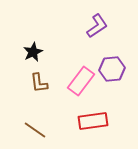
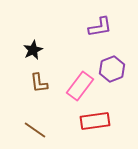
purple L-shape: moved 3 px right, 1 px down; rotated 25 degrees clockwise
black star: moved 2 px up
purple hexagon: rotated 15 degrees counterclockwise
pink rectangle: moved 1 px left, 5 px down
red rectangle: moved 2 px right
